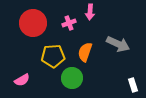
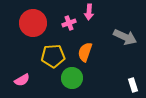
pink arrow: moved 1 px left
gray arrow: moved 7 px right, 7 px up
